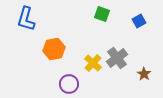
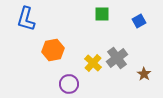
green square: rotated 21 degrees counterclockwise
orange hexagon: moved 1 px left, 1 px down
